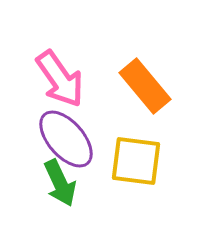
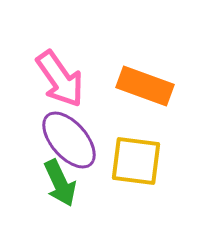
orange rectangle: rotated 30 degrees counterclockwise
purple ellipse: moved 3 px right, 1 px down
